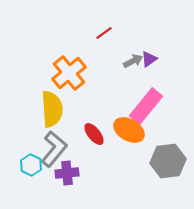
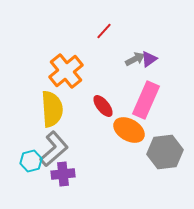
red line: moved 2 px up; rotated 12 degrees counterclockwise
gray arrow: moved 2 px right, 2 px up
orange cross: moved 3 px left, 2 px up
pink rectangle: moved 6 px up; rotated 15 degrees counterclockwise
red ellipse: moved 9 px right, 28 px up
gray L-shape: rotated 9 degrees clockwise
gray hexagon: moved 3 px left, 9 px up
cyan hexagon: moved 4 px up; rotated 20 degrees clockwise
purple cross: moved 4 px left, 1 px down
